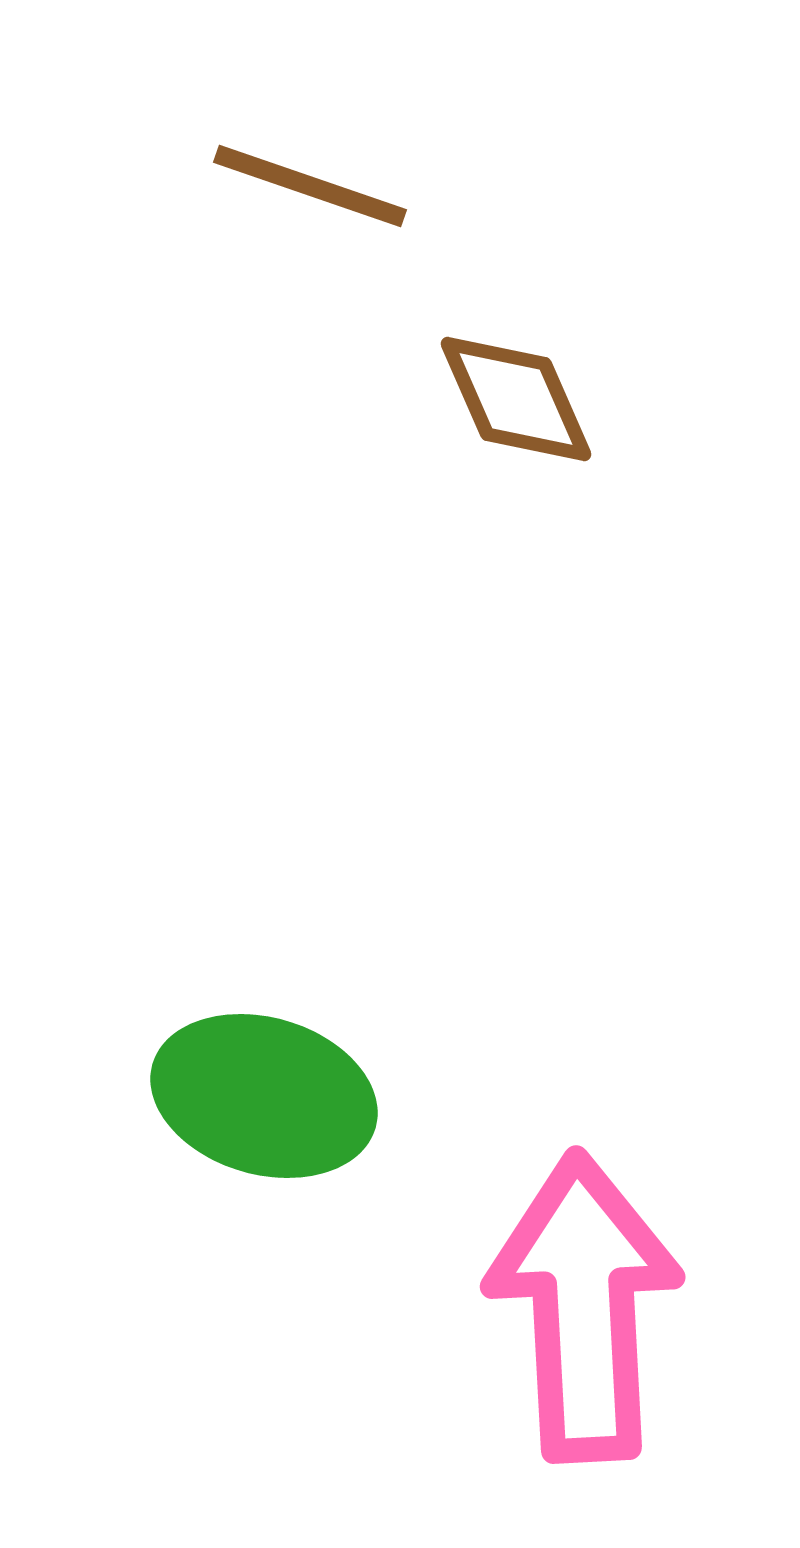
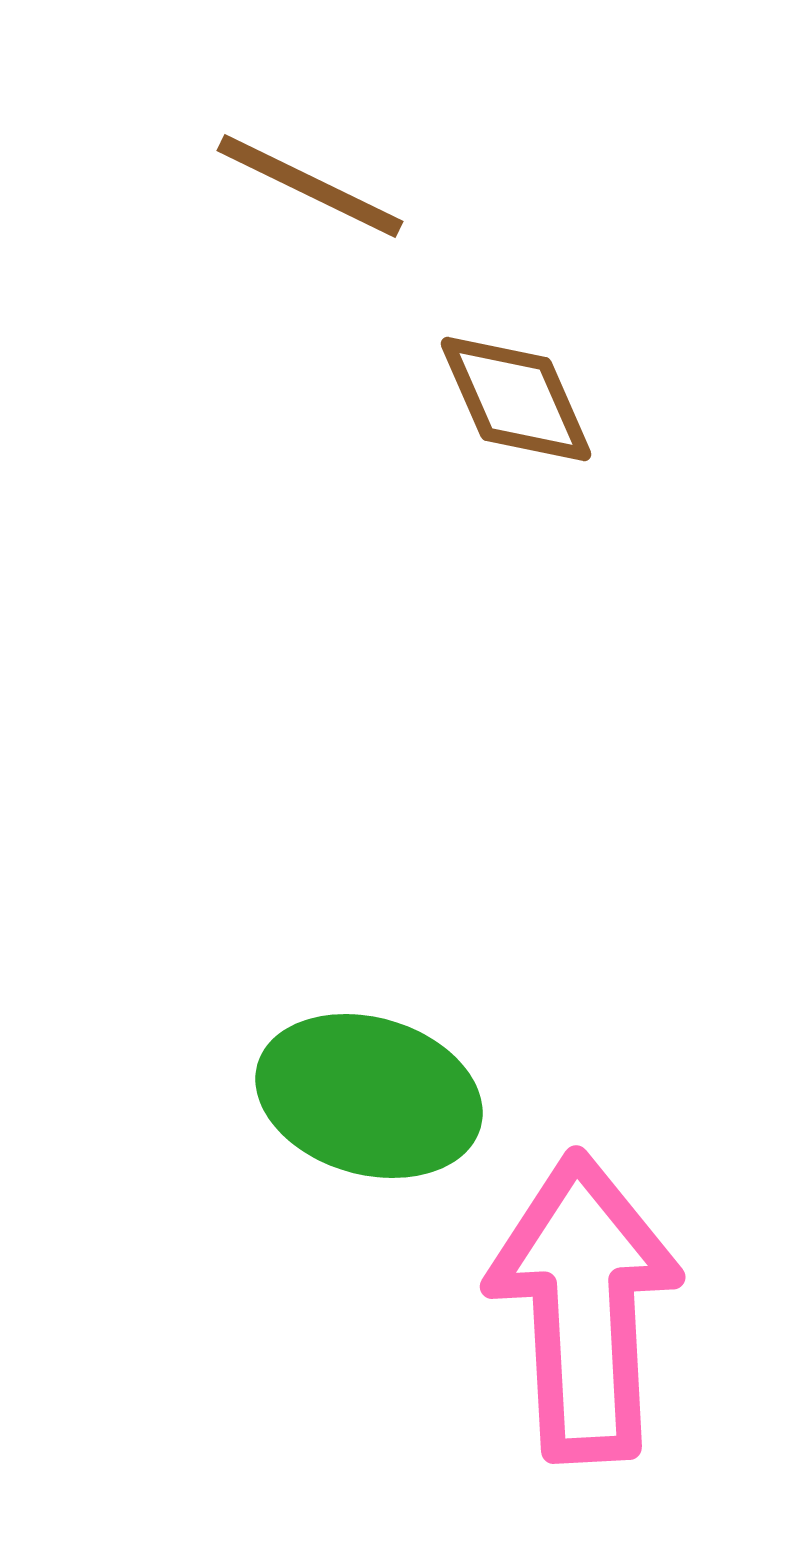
brown line: rotated 7 degrees clockwise
green ellipse: moved 105 px right
